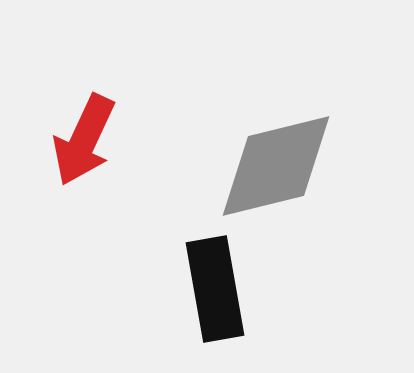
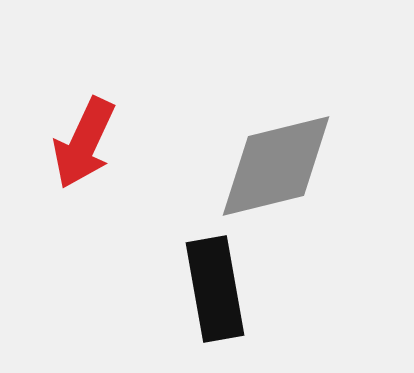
red arrow: moved 3 px down
